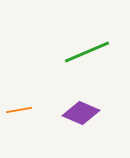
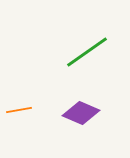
green line: rotated 12 degrees counterclockwise
